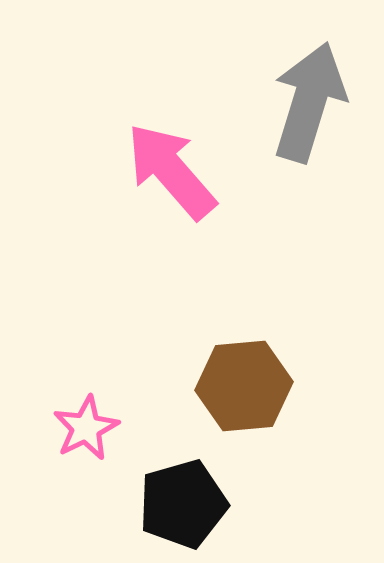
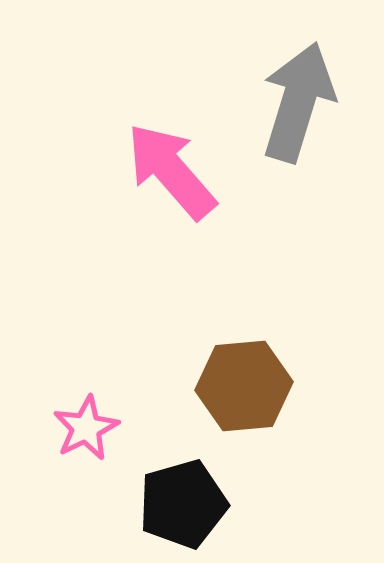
gray arrow: moved 11 px left
